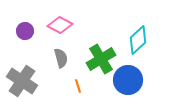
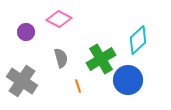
pink diamond: moved 1 px left, 6 px up
purple circle: moved 1 px right, 1 px down
